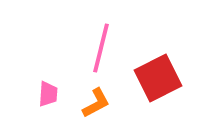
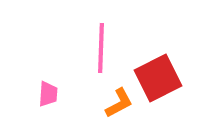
pink line: rotated 12 degrees counterclockwise
orange L-shape: moved 23 px right
